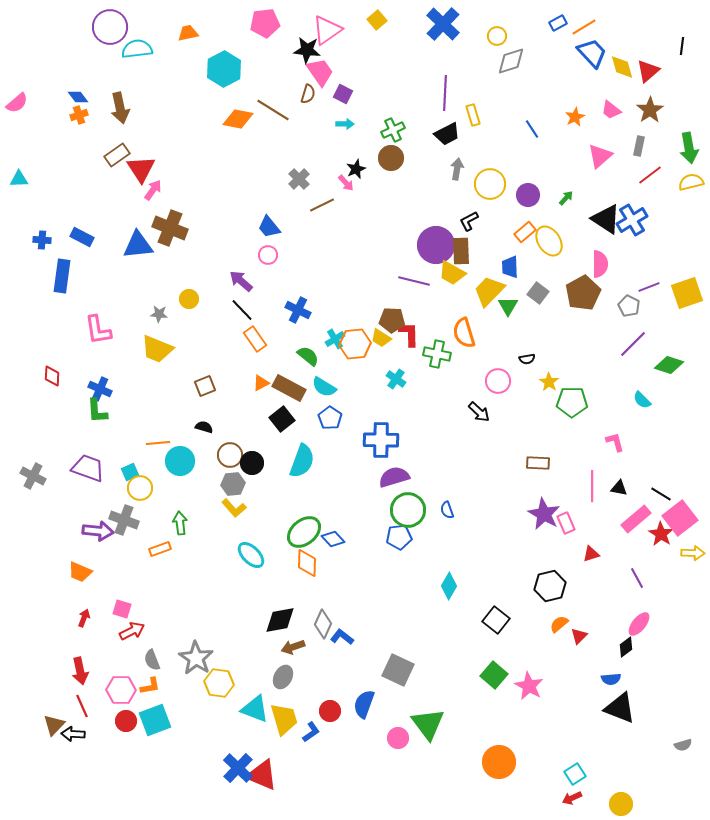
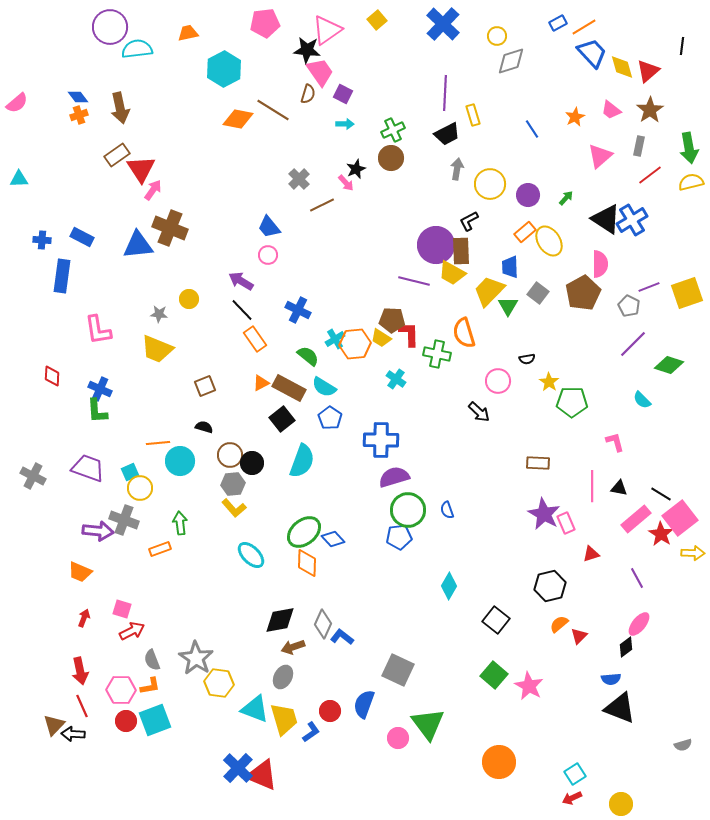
purple arrow at (241, 281): rotated 10 degrees counterclockwise
